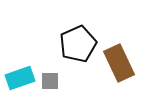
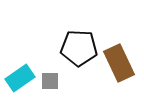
black pentagon: moved 1 px right, 4 px down; rotated 27 degrees clockwise
cyan rectangle: rotated 16 degrees counterclockwise
